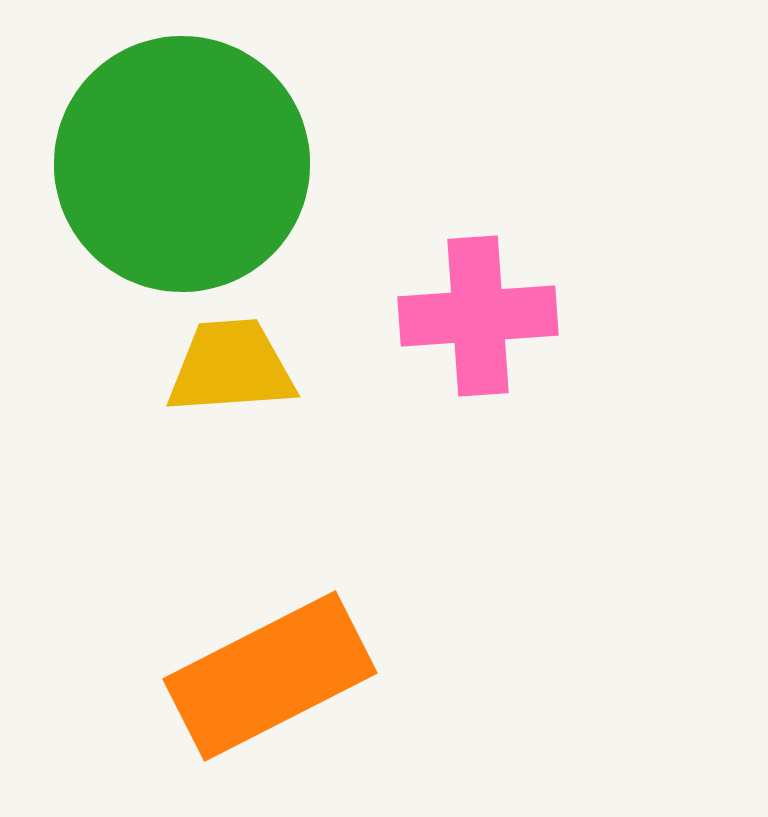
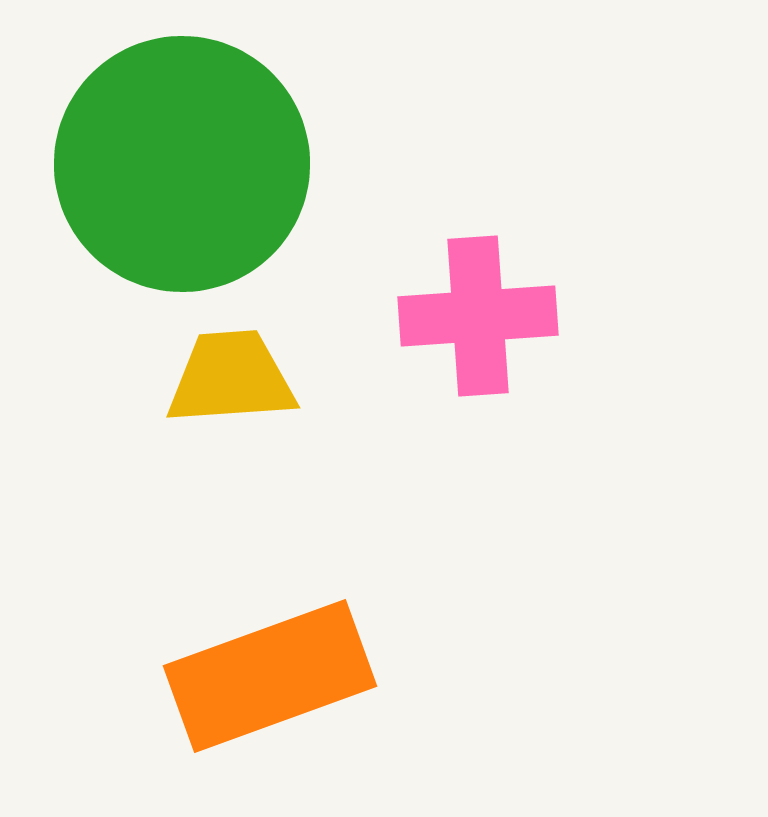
yellow trapezoid: moved 11 px down
orange rectangle: rotated 7 degrees clockwise
